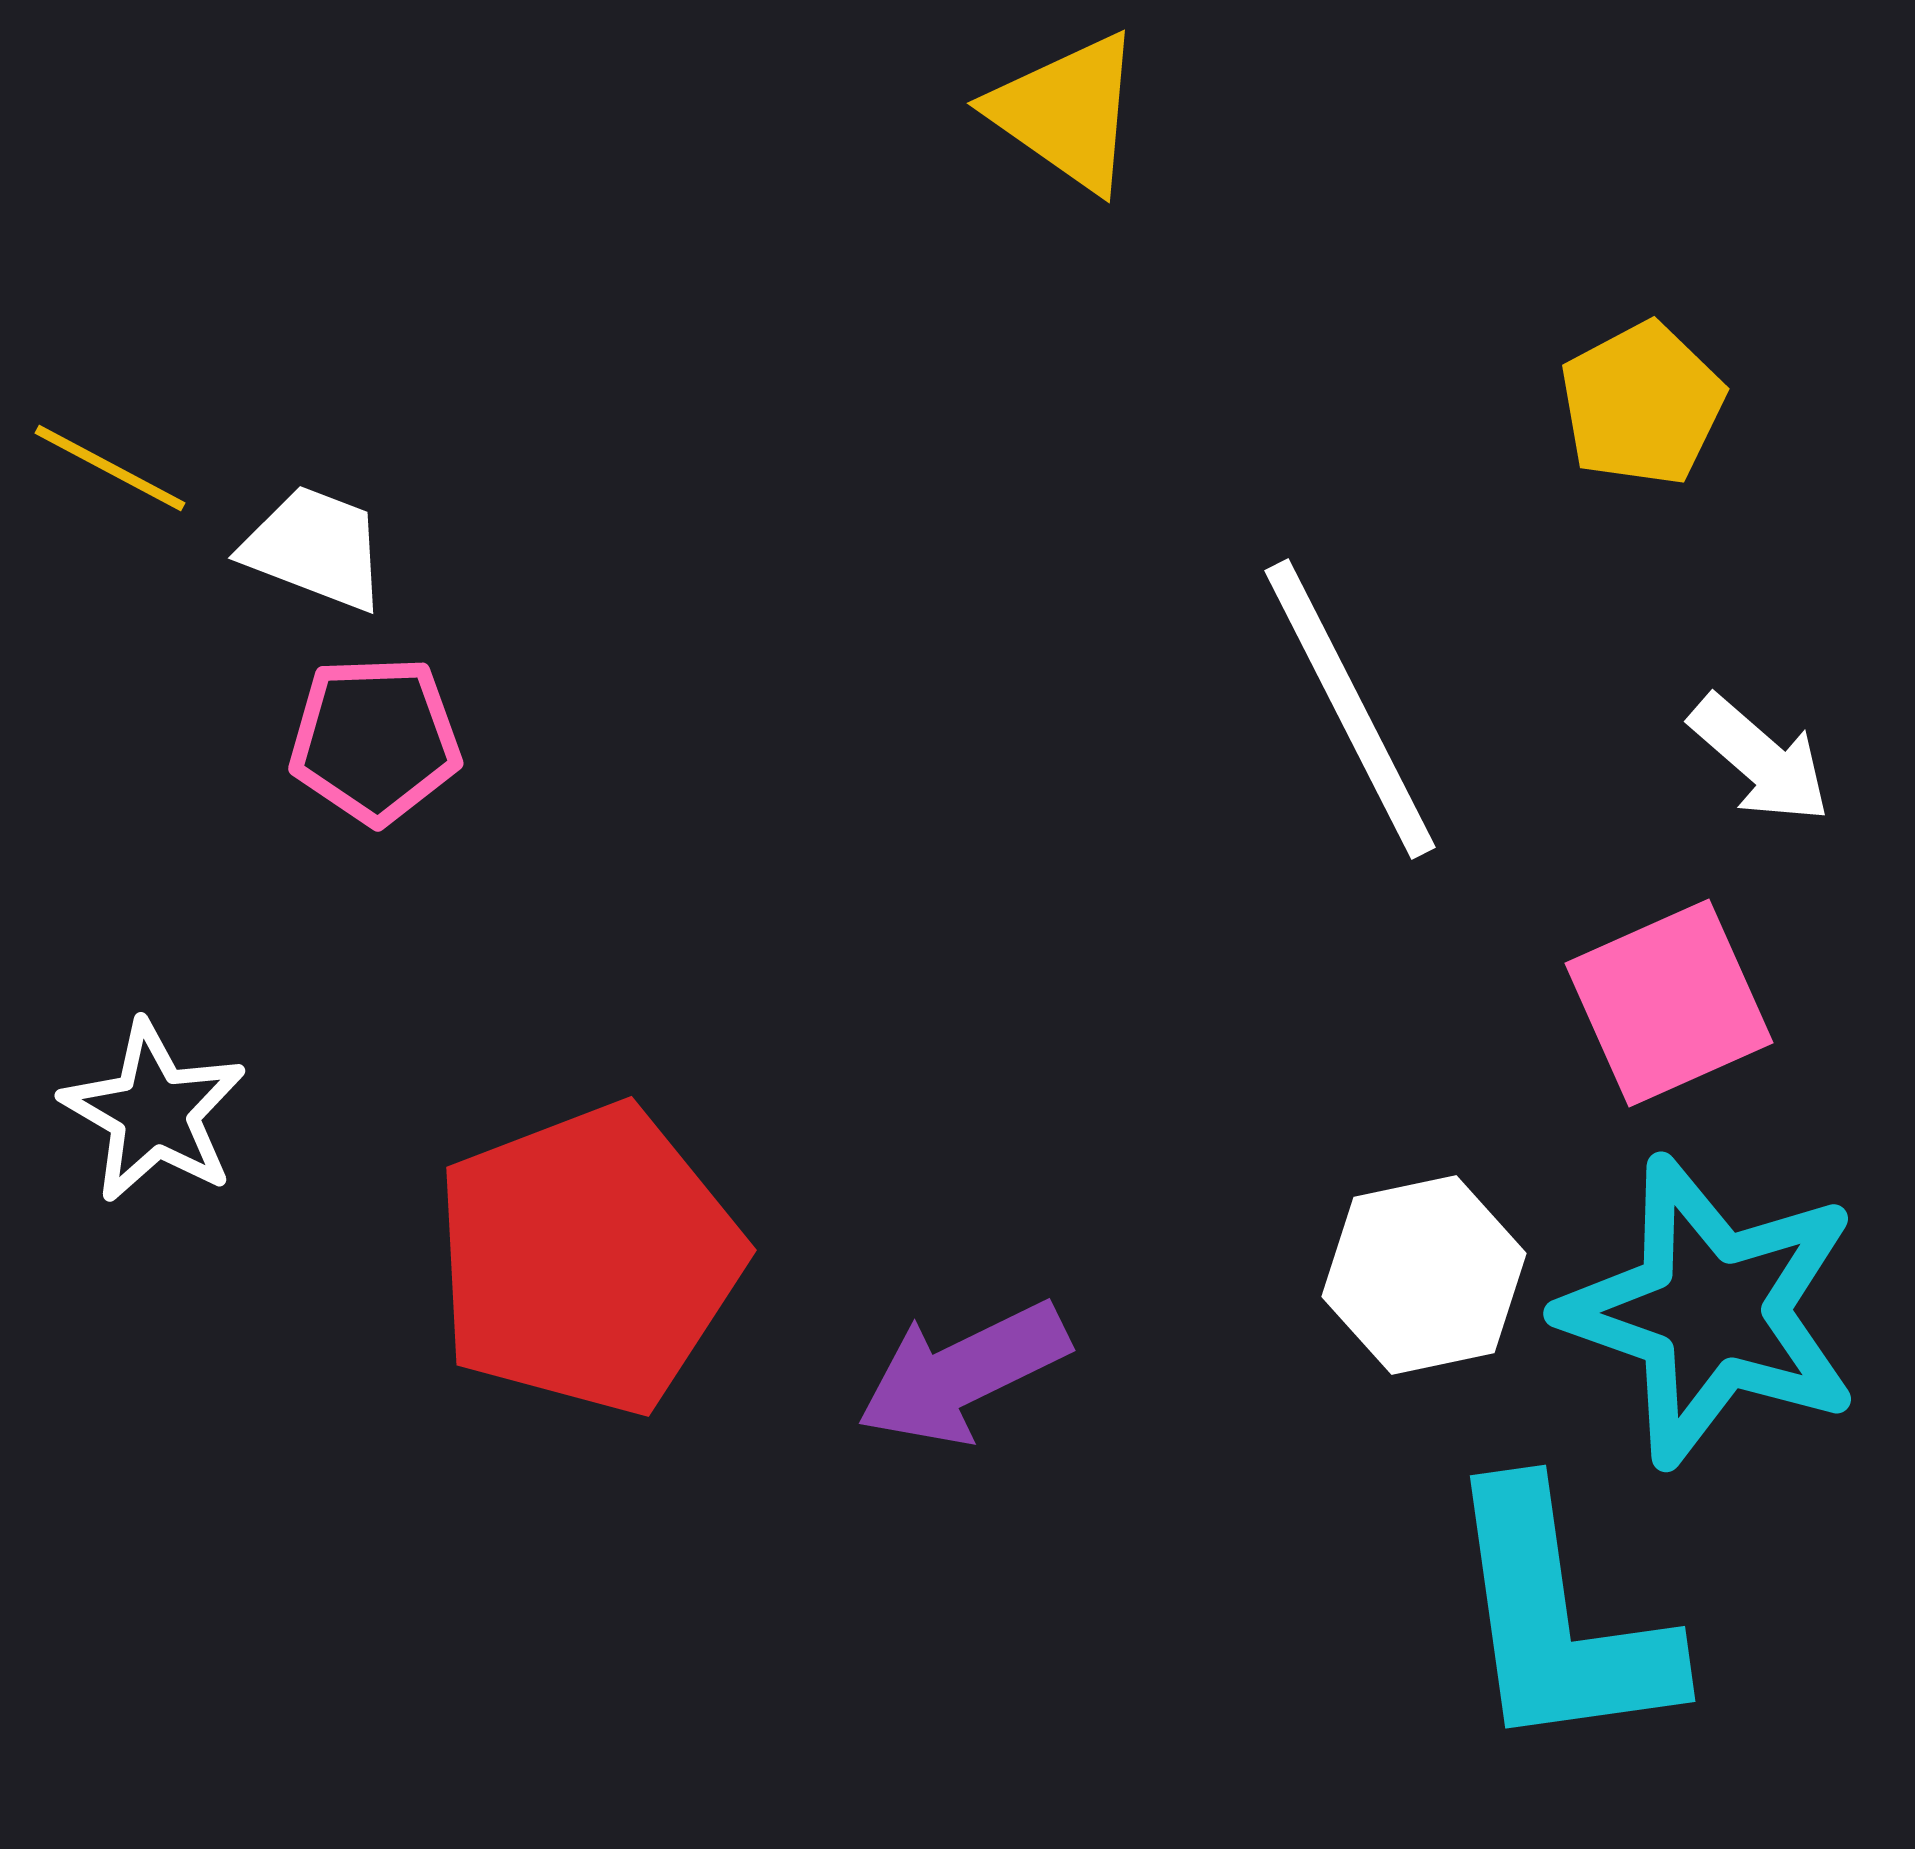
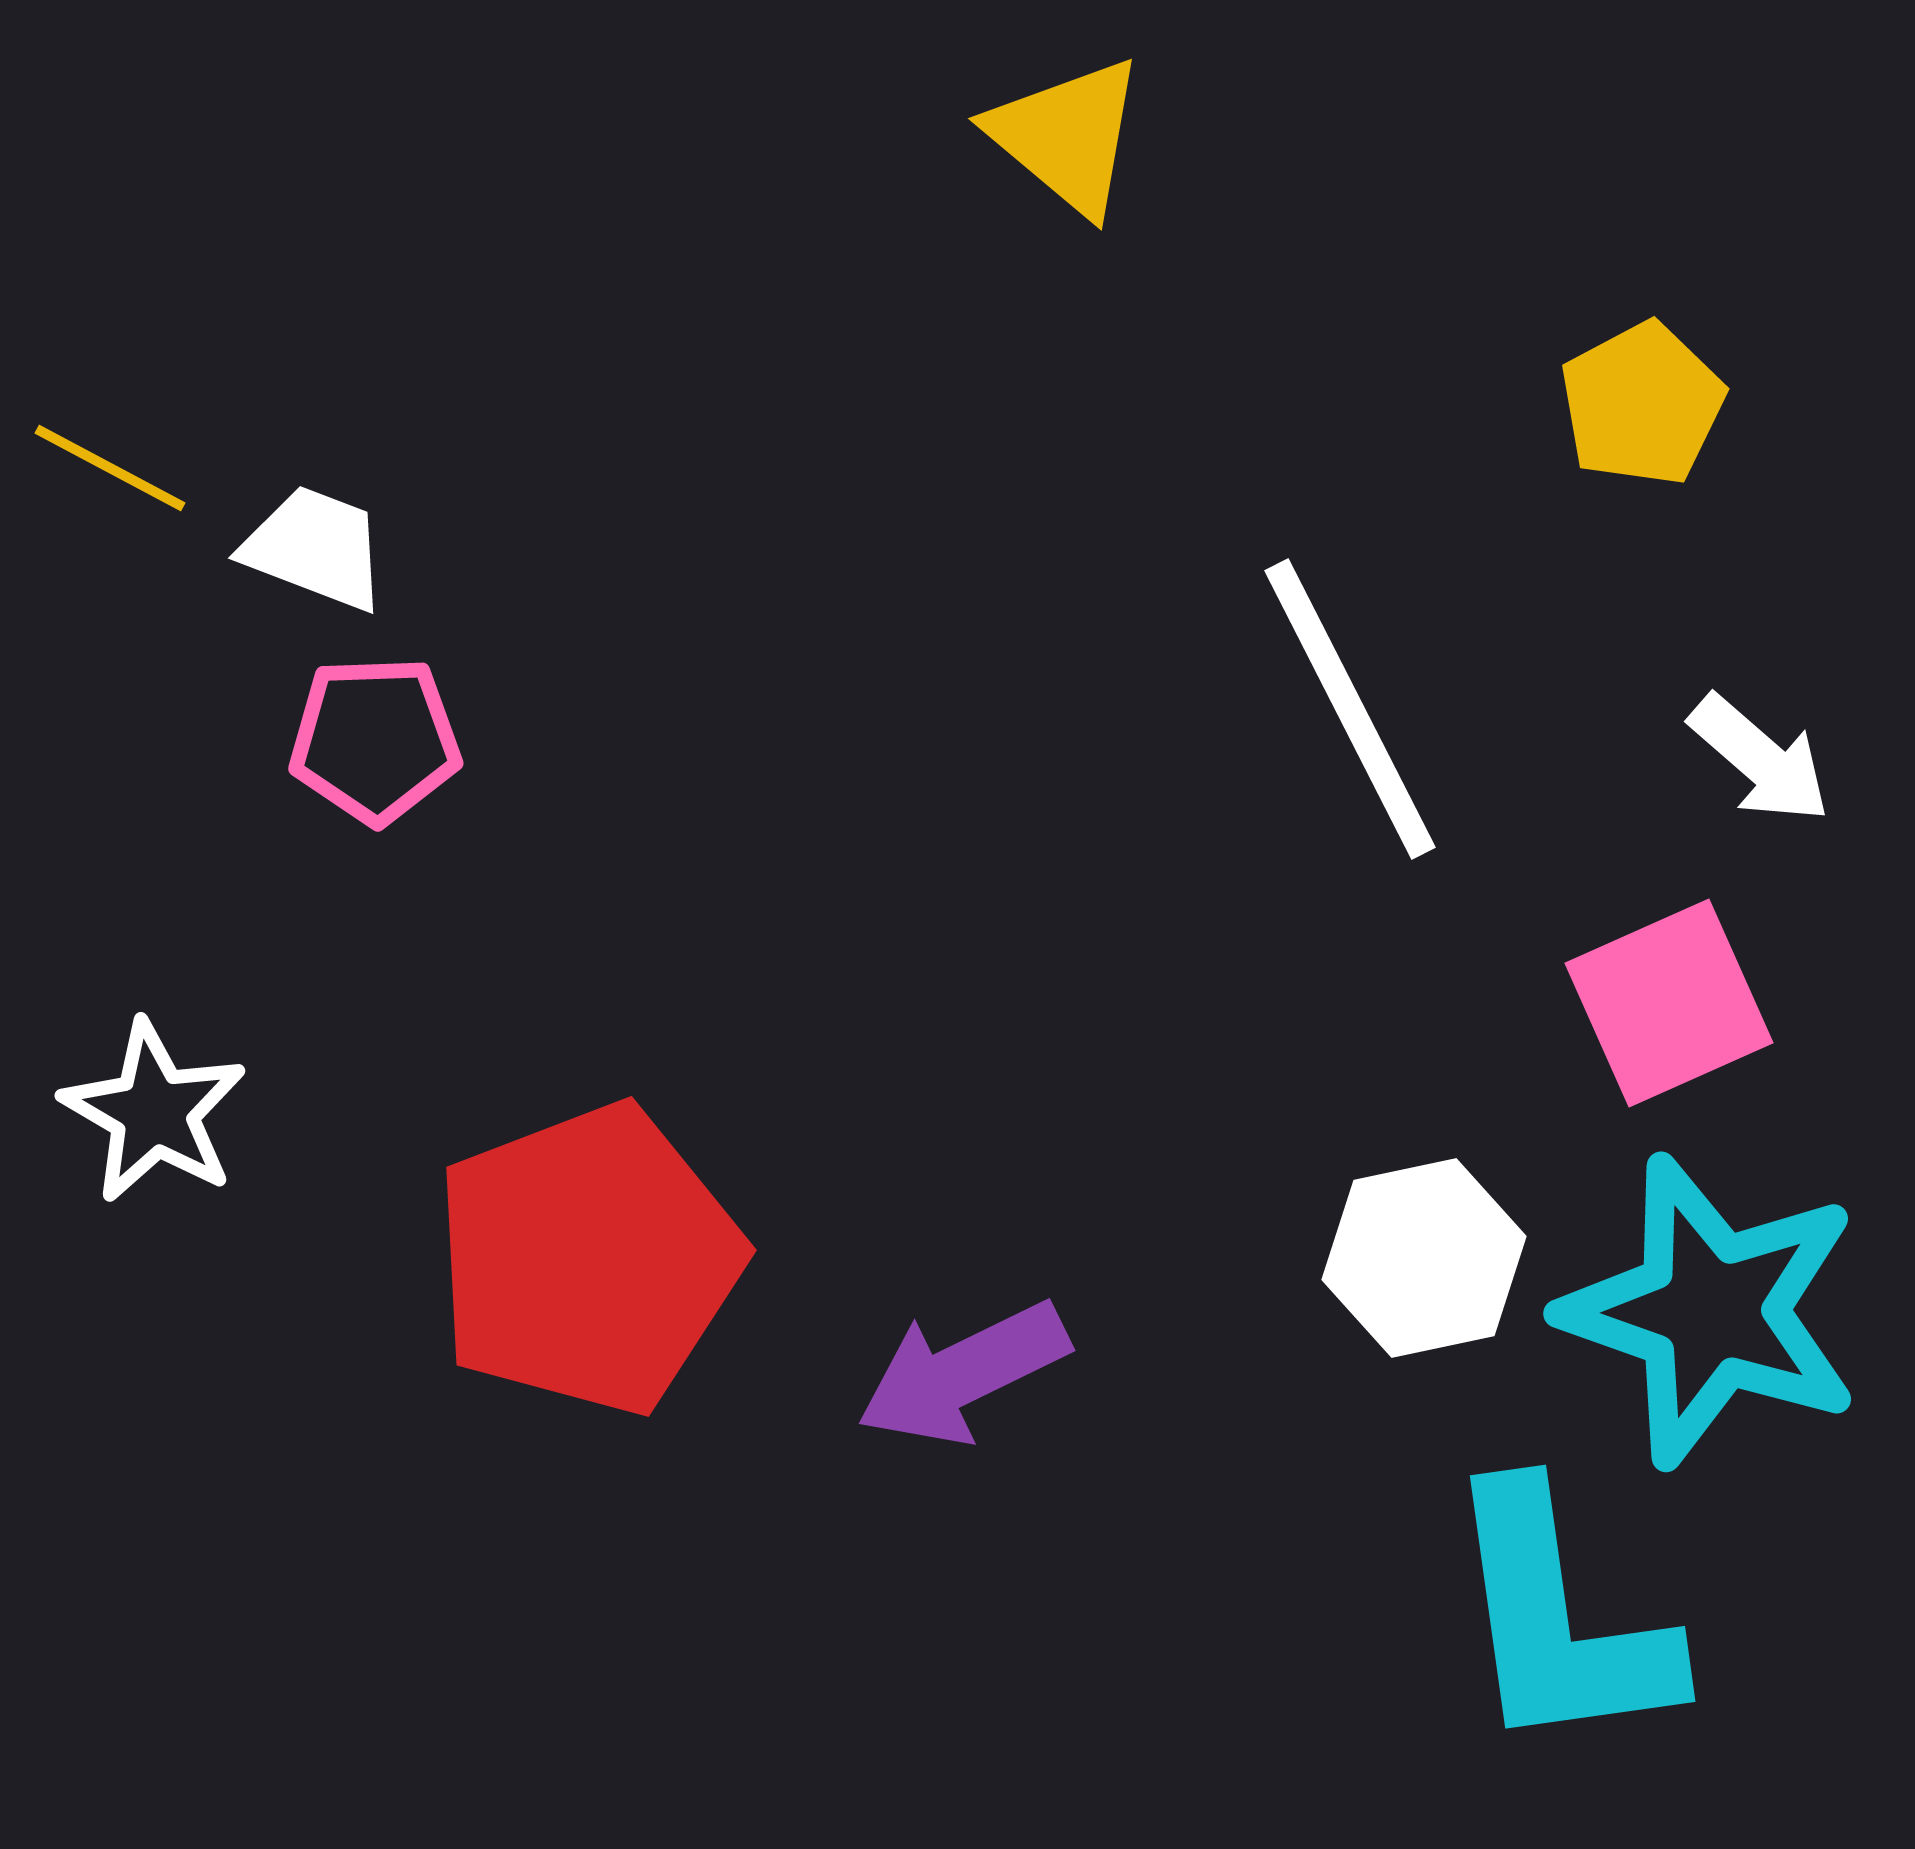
yellow triangle: moved 24 px down; rotated 5 degrees clockwise
white hexagon: moved 17 px up
